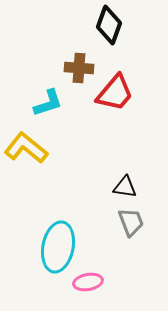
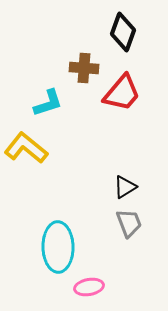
black diamond: moved 14 px right, 7 px down
brown cross: moved 5 px right
red trapezoid: moved 7 px right
black triangle: rotated 40 degrees counterclockwise
gray trapezoid: moved 2 px left, 1 px down
cyan ellipse: rotated 12 degrees counterclockwise
pink ellipse: moved 1 px right, 5 px down
